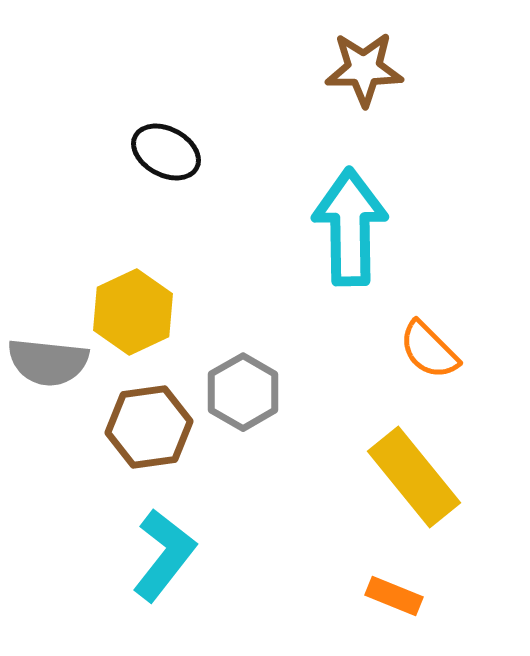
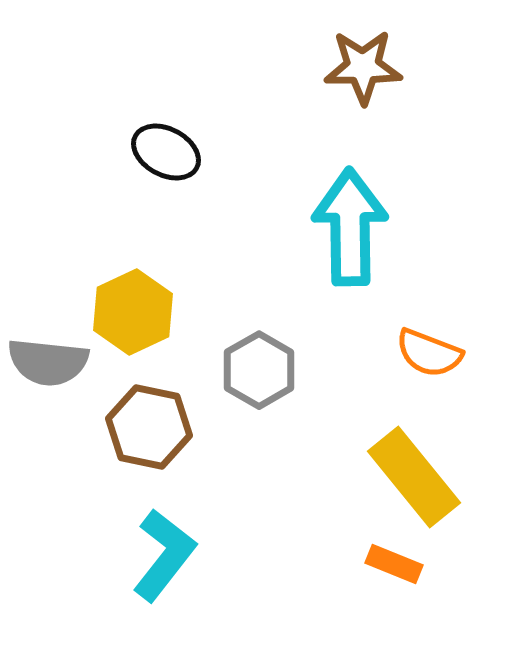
brown star: moved 1 px left, 2 px up
orange semicircle: moved 3 px down; rotated 24 degrees counterclockwise
gray hexagon: moved 16 px right, 22 px up
brown hexagon: rotated 20 degrees clockwise
orange rectangle: moved 32 px up
